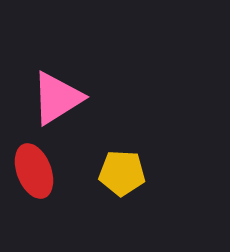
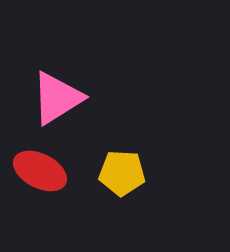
red ellipse: moved 6 px right; rotated 42 degrees counterclockwise
